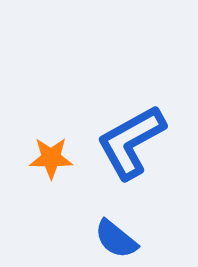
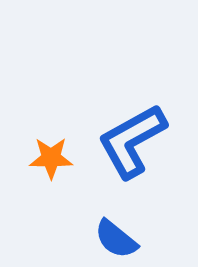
blue L-shape: moved 1 px right, 1 px up
